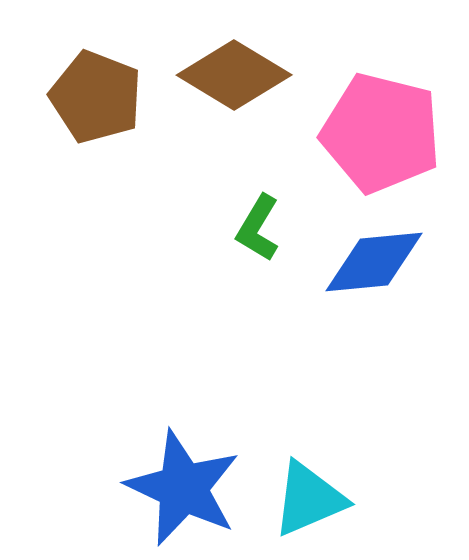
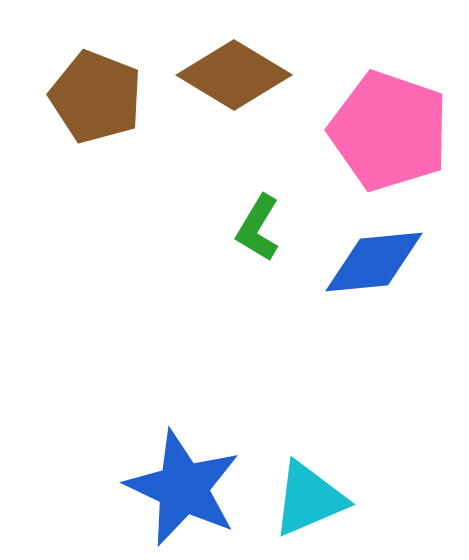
pink pentagon: moved 8 px right, 2 px up; rotated 5 degrees clockwise
